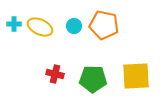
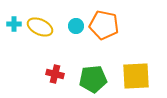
cyan circle: moved 2 px right
green pentagon: rotated 8 degrees counterclockwise
